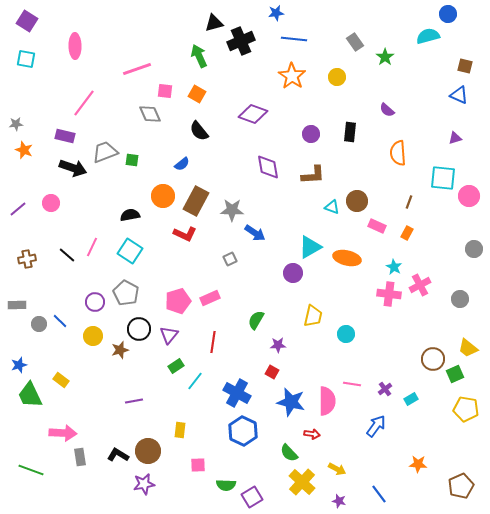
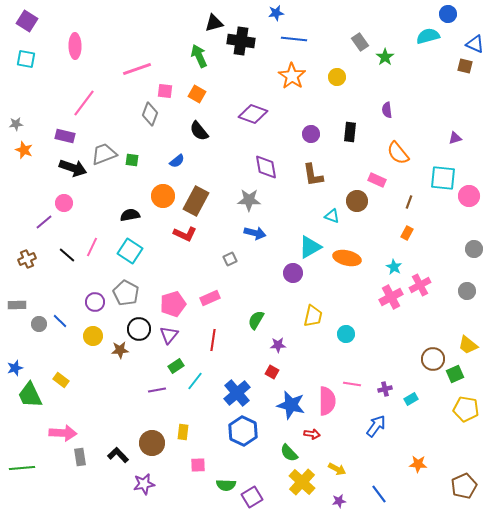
black cross at (241, 41): rotated 32 degrees clockwise
gray rectangle at (355, 42): moved 5 px right
blue triangle at (459, 95): moved 16 px right, 51 px up
purple semicircle at (387, 110): rotated 42 degrees clockwise
gray diamond at (150, 114): rotated 45 degrees clockwise
gray trapezoid at (105, 152): moved 1 px left, 2 px down
orange semicircle at (398, 153): rotated 35 degrees counterclockwise
blue semicircle at (182, 164): moved 5 px left, 3 px up
purple diamond at (268, 167): moved 2 px left
brown L-shape at (313, 175): rotated 85 degrees clockwise
pink circle at (51, 203): moved 13 px right
cyan triangle at (332, 207): moved 9 px down
purple line at (18, 209): moved 26 px right, 13 px down
gray star at (232, 210): moved 17 px right, 10 px up
pink rectangle at (377, 226): moved 46 px up
blue arrow at (255, 233): rotated 20 degrees counterclockwise
brown cross at (27, 259): rotated 12 degrees counterclockwise
pink cross at (389, 294): moved 2 px right, 3 px down; rotated 35 degrees counterclockwise
gray circle at (460, 299): moved 7 px right, 8 px up
pink pentagon at (178, 301): moved 5 px left, 3 px down
red line at (213, 342): moved 2 px up
yellow trapezoid at (468, 348): moved 3 px up
brown star at (120, 350): rotated 12 degrees clockwise
blue star at (19, 365): moved 4 px left, 3 px down
purple cross at (385, 389): rotated 24 degrees clockwise
blue cross at (237, 393): rotated 20 degrees clockwise
purple line at (134, 401): moved 23 px right, 11 px up
blue star at (291, 402): moved 3 px down
yellow rectangle at (180, 430): moved 3 px right, 2 px down
brown circle at (148, 451): moved 4 px right, 8 px up
black L-shape at (118, 455): rotated 15 degrees clockwise
green line at (31, 470): moved 9 px left, 2 px up; rotated 25 degrees counterclockwise
brown pentagon at (461, 486): moved 3 px right
purple star at (339, 501): rotated 24 degrees counterclockwise
